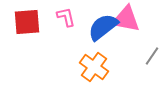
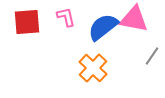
pink triangle: moved 8 px right
orange cross: moved 1 px left, 1 px down; rotated 8 degrees clockwise
